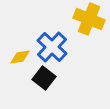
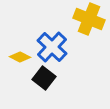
yellow diamond: rotated 35 degrees clockwise
